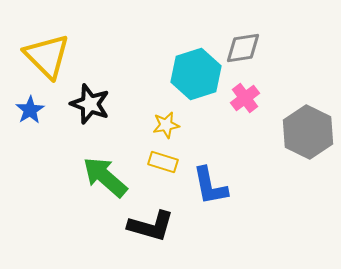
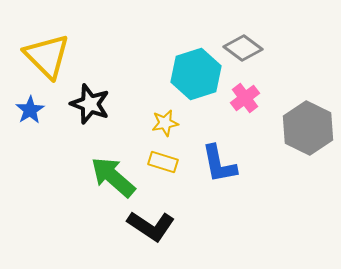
gray diamond: rotated 45 degrees clockwise
yellow star: moved 1 px left, 2 px up
gray hexagon: moved 4 px up
green arrow: moved 8 px right
blue L-shape: moved 9 px right, 22 px up
black L-shape: rotated 18 degrees clockwise
